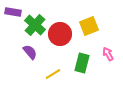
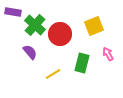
yellow square: moved 5 px right
